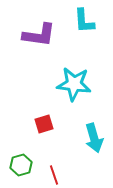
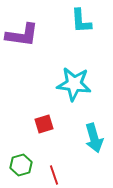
cyan L-shape: moved 3 px left
purple L-shape: moved 17 px left
